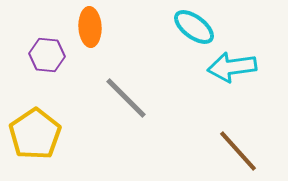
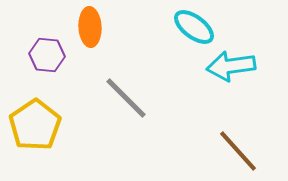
cyan arrow: moved 1 px left, 1 px up
yellow pentagon: moved 9 px up
